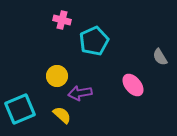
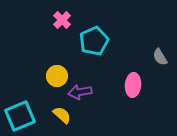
pink cross: rotated 30 degrees clockwise
pink ellipse: rotated 45 degrees clockwise
purple arrow: moved 1 px up
cyan square: moved 7 px down
